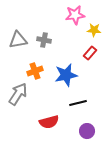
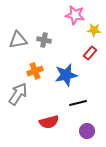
pink star: rotated 18 degrees clockwise
